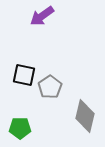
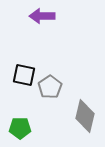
purple arrow: rotated 35 degrees clockwise
